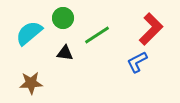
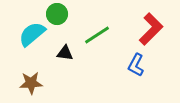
green circle: moved 6 px left, 4 px up
cyan semicircle: moved 3 px right, 1 px down
blue L-shape: moved 1 px left, 3 px down; rotated 35 degrees counterclockwise
